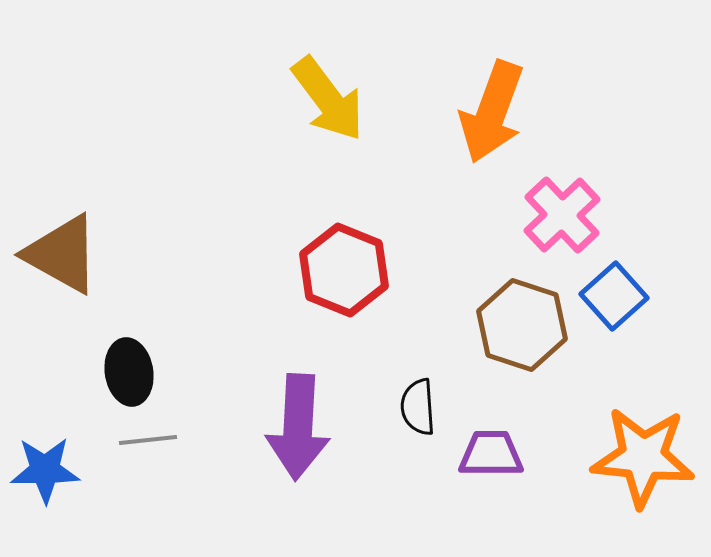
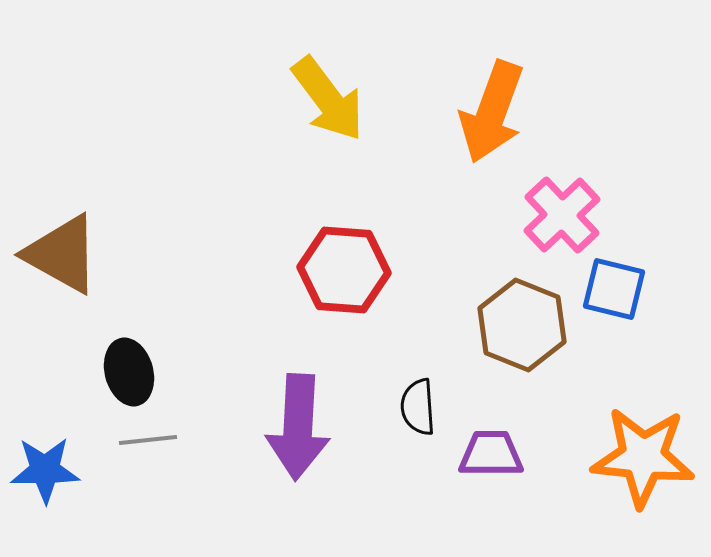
red hexagon: rotated 18 degrees counterclockwise
blue square: moved 7 px up; rotated 34 degrees counterclockwise
brown hexagon: rotated 4 degrees clockwise
black ellipse: rotated 6 degrees counterclockwise
